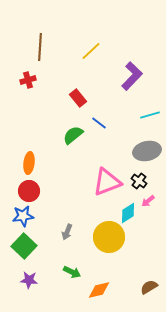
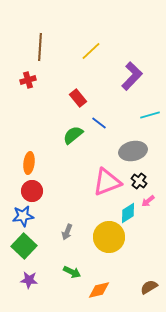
gray ellipse: moved 14 px left
red circle: moved 3 px right
